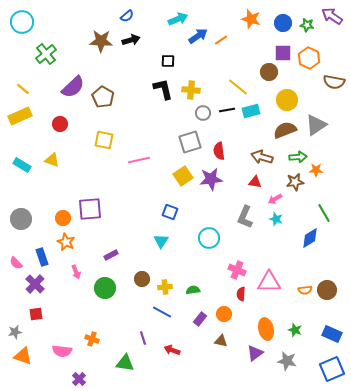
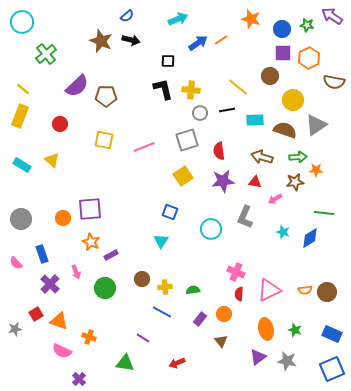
blue circle at (283, 23): moved 1 px left, 6 px down
blue arrow at (198, 36): moved 7 px down
black arrow at (131, 40): rotated 30 degrees clockwise
brown star at (101, 41): rotated 20 degrees clockwise
orange hexagon at (309, 58): rotated 10 degrees clockwise
brown circle at (269, 72): moved 1 px right, 4 px down
purple semicircle at (73, 87): moved 4 px right, 1 px up
brown pentagon at (103, 97): moved 3 px right, 1 px up; rotated 30 degrees counterclockwise
yellow circle at (287, 100): moved 6 px right
cyan rectangle at (251, 111): moved 4 px right, 9 px down; rotated 12 degrees clockwise
gray circle at (203, 113): moved 3 px left
yellow rectangle at (20, 116): rotated 45 degrees counterclockwise
brown semicircle at (285, 130): rotated 40 degrees clockwise
gray square at (190, 142): moved 3 px left, 2 px up
yellow triangle at (52, 160): rotated 21 degrees clockwise
pink line at (139, 160): moved 5 px right, 13 px up; rotated 10 degrees counterclockwise
purple star at (211, 179): moved 12 px right, 2 px down
green line at (324, 213): rotated 54 degrees counterclockwise
cyan star at (276, 219): moved 7 px right, 13 px down
cyan circle at (209, 238): moved 2 px right, 9 px up
orange star at (66, 242): moved 25 px right
blue rectangle at (42, 257): moved 3 px up
pink cross at (237, 270): moved 1 px left, 2 px down
pink triangle at (269, 282): moved 8 px down; rotated 25 degrees counterclockwise
purple cross at (35, 284): moved 15 px right
brown circle at (327, 290): moved 2 px down
red semicircle at (241, 294): moved 2 px left
red square at (36, 314): rotated 24 degrees counterclockwise
gray star at (15, 332): moved 3 px up
purple line at (143, 338): rotated 40 degrees counterclockwise
orange cross at (92, 339): moved 3 px left, 2 px up
brown triangle at (221, 341): rotated 40 degrees clockwise
red arrow at (172, 350): moved 5 px right, 13 px down; rotated 42 degrees counterclockwise
pink semicircle at (62, 351): rotated 18 degrees clockwise
purple triangle at (255, 353): moved 3 px right, 4 px down
orange triangle at (23, 356): moved 36 px right, 35 px up
